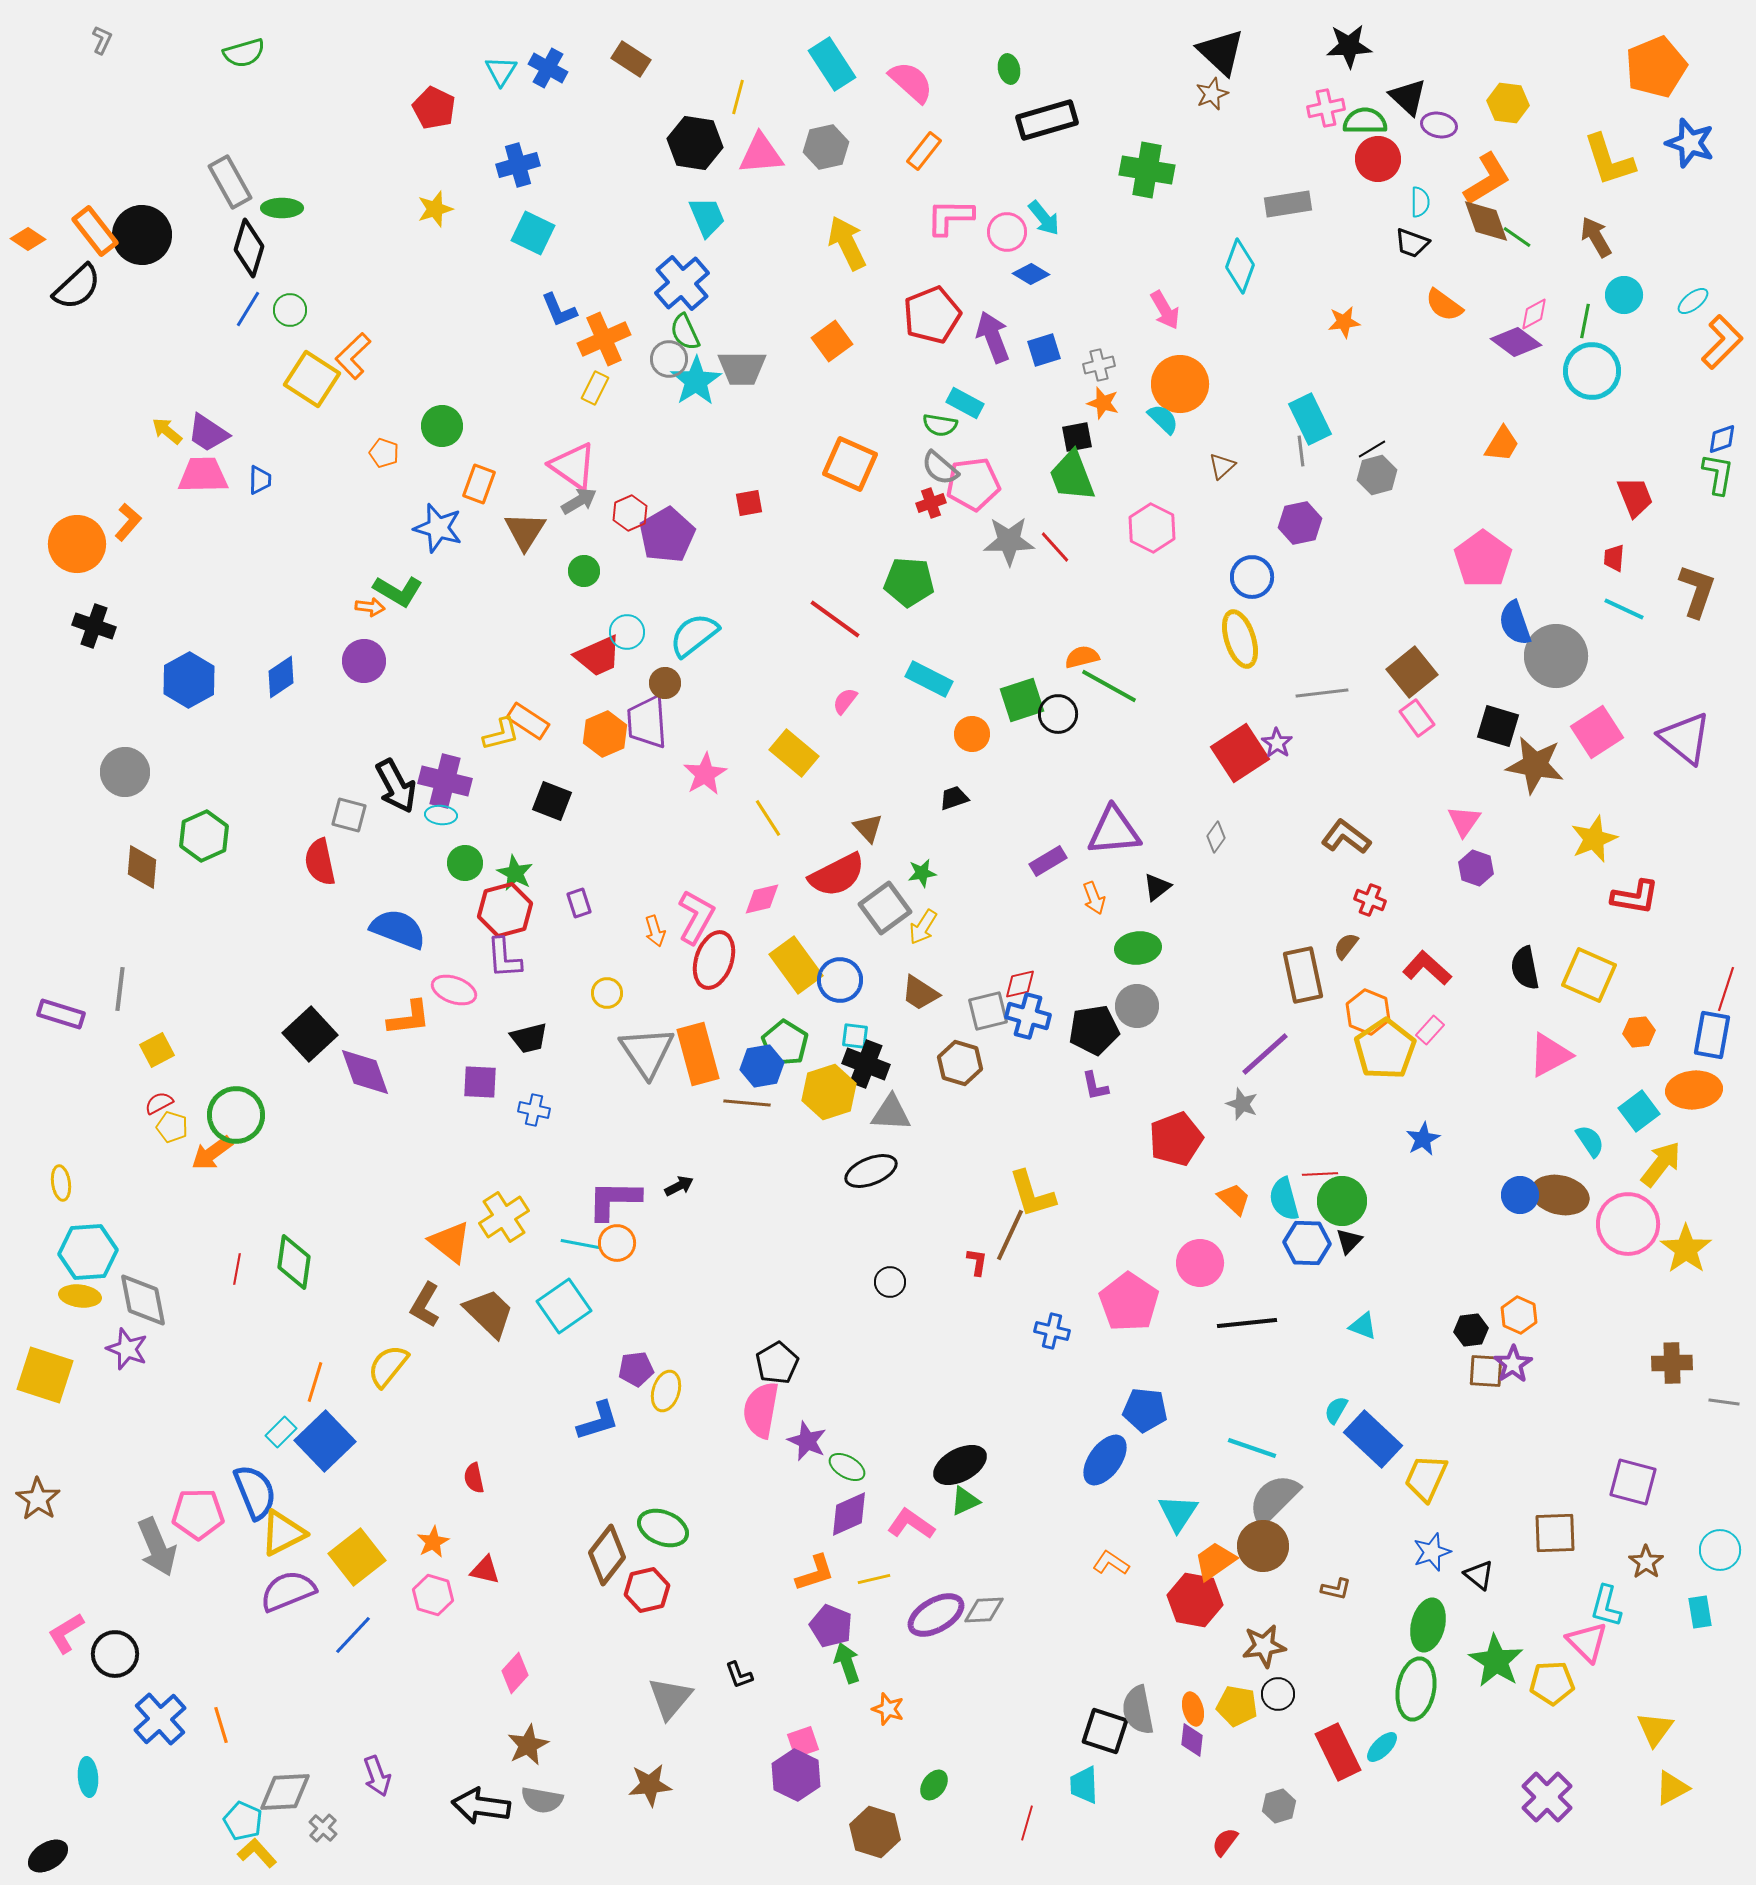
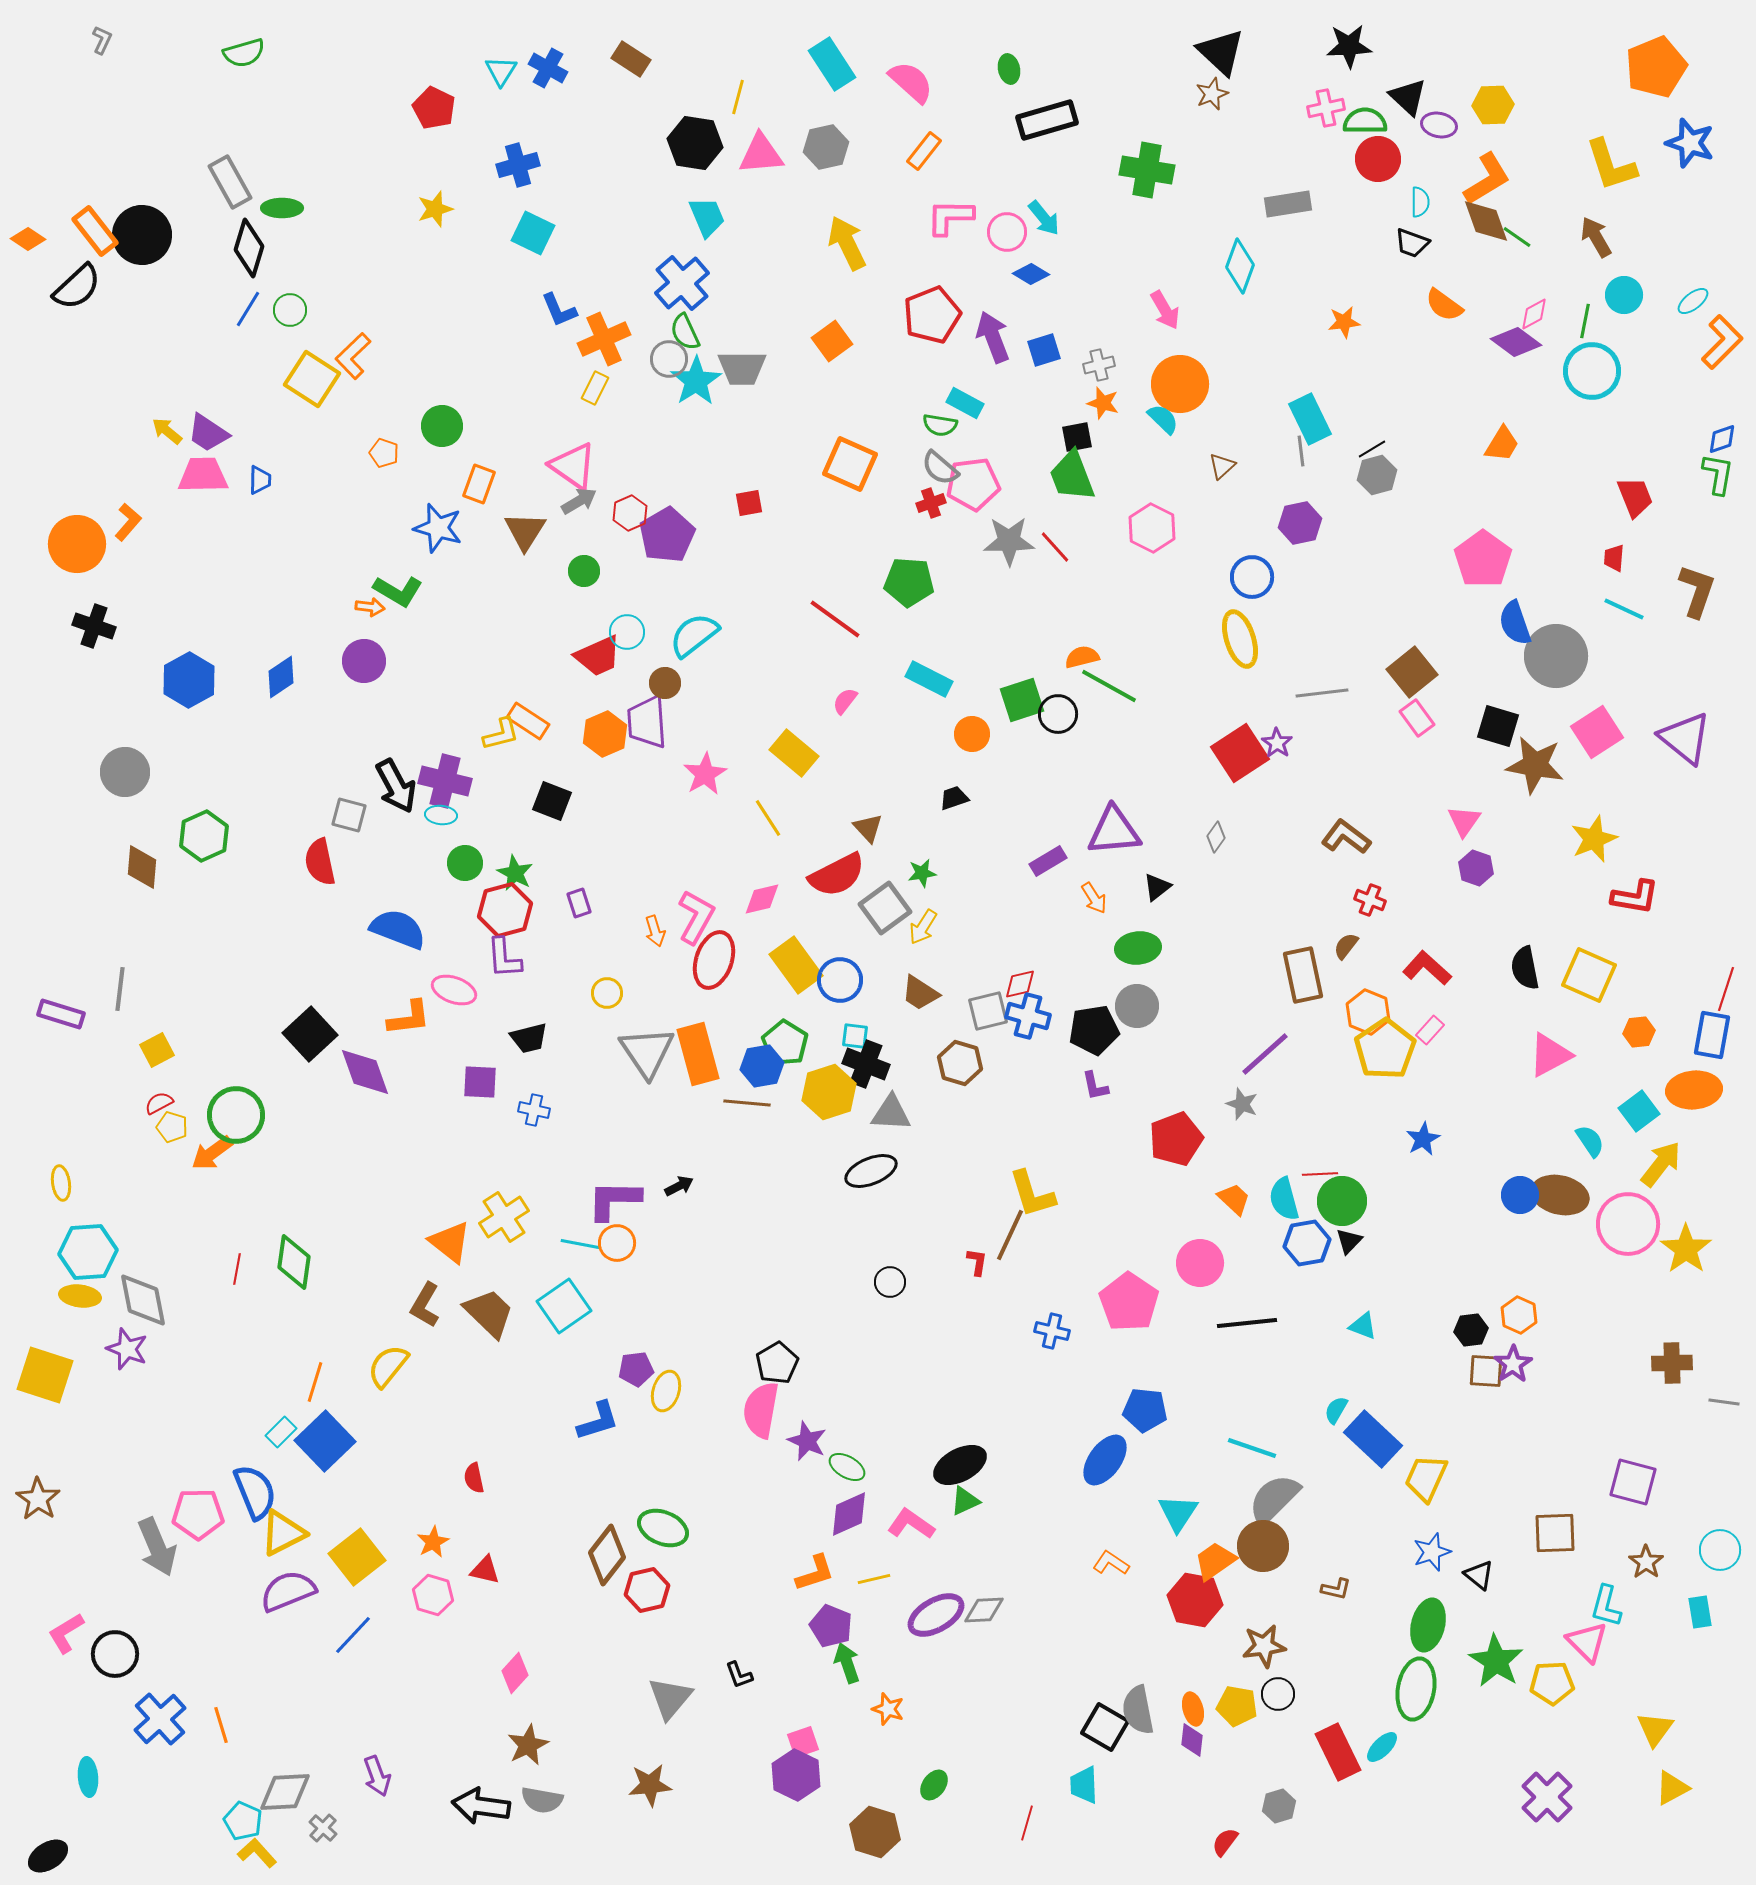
yellow hexagon at (1508, 103): moved 15 px left, 2 px down; rotated 9 degrees counterclockwise
yellow L-shape at (1609, 160): moved 2 px right, 5 px down
orange arrow at (1094, 898): rotated 12 degrees counterclockwise
blue hexagon at (1307, 1243): rotated 12 degrees counterclockwise
black square at (1105, 1731): moved 4 px up; rotated 12 degrees clockwise
